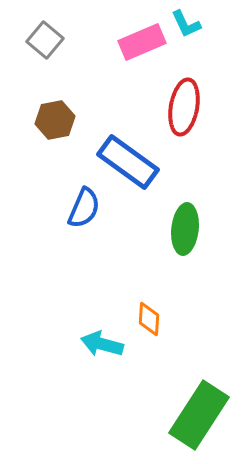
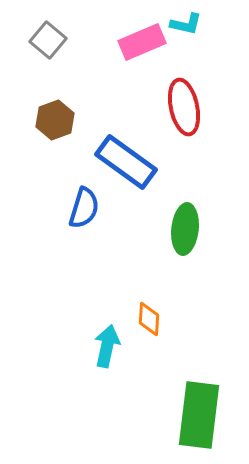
cyan L-shape: rotated 52 degrees counterclockwise
gray square: moved 3 px right
red ellipse: rotated 22 degrees counterclockwise
brown hexagon: rotated 9 degrees counterclockwise
blue rectangle: moved 2 px left
blue semicircle: rotated 6 degrees counterclockwise
cyan arrow: moved 5 px right, 2 px down; rotated 87 degrees clockwise
green rectangle: rotated 26 degrees counterclockwise
